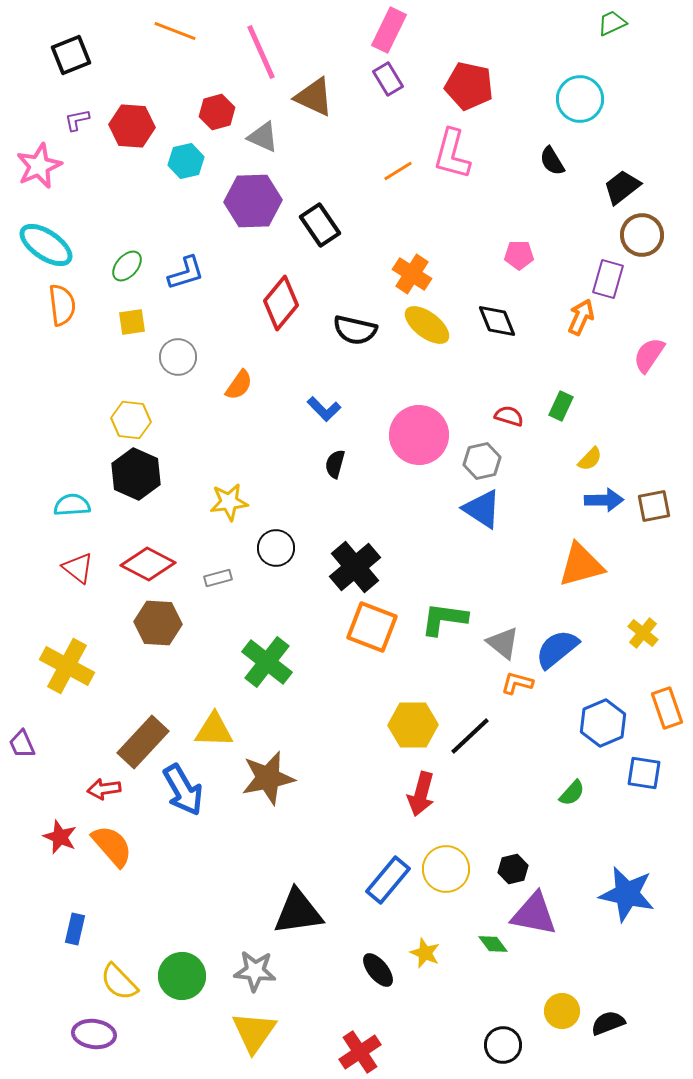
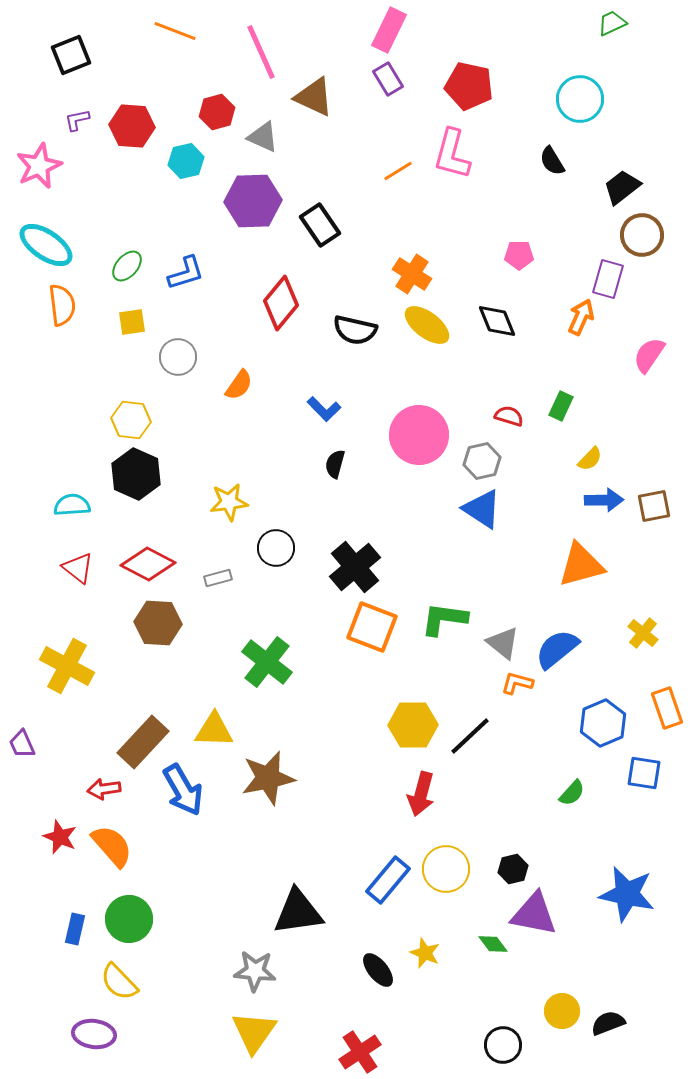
green circle at (182, 976): moved 53 px left, 57 px up
